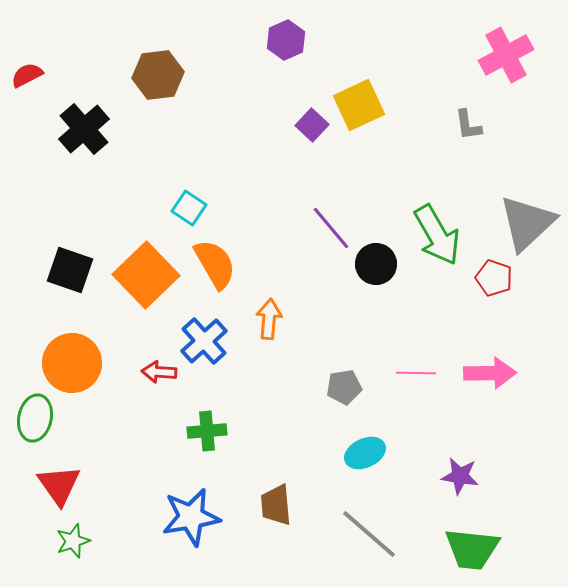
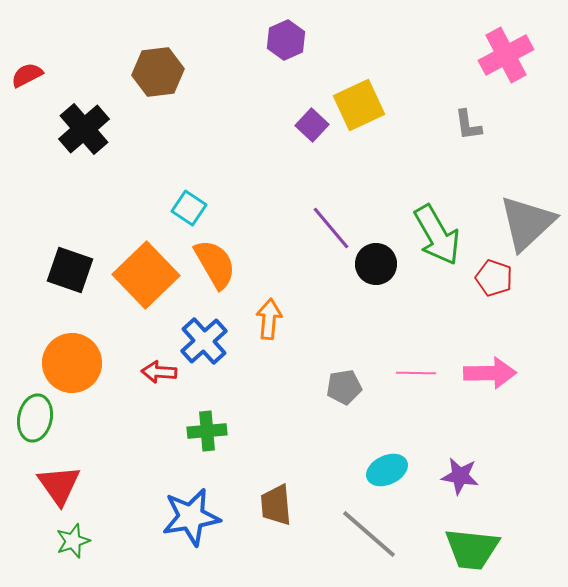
brown hexagon: moved 3 px up
cyan ellipse: moved 22 px right, 17 px down
